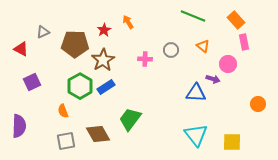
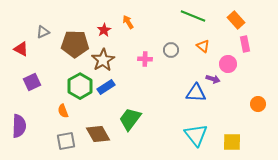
pink rectangle: moved 1 px right, 2 px down
